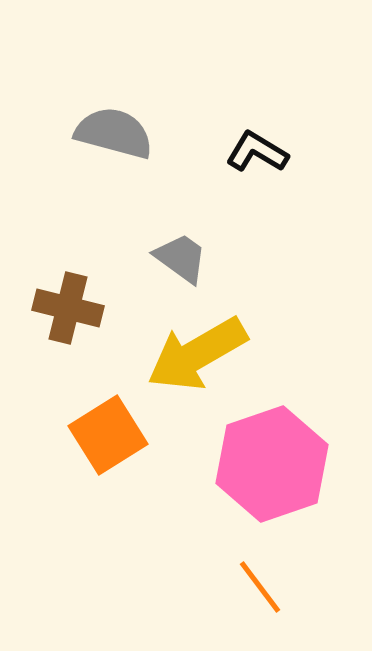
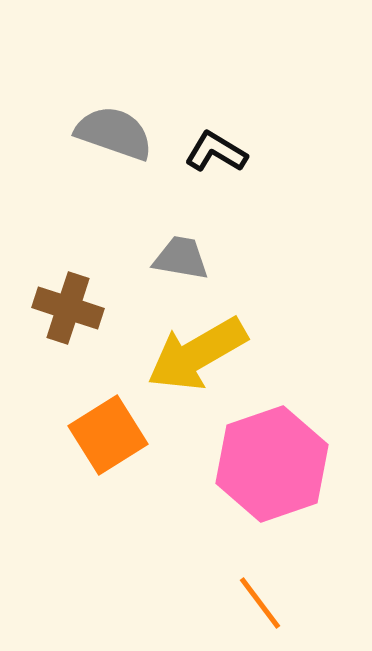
gray semicircle: rotated 4 degrees clockwise
black L-shape: moved 41 px left
gray trapezoid: rotated 26 degrees counterclockwise
brown cross: rotated 4 degrees clockwise
orange line: moved 16 px down
